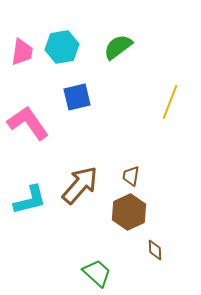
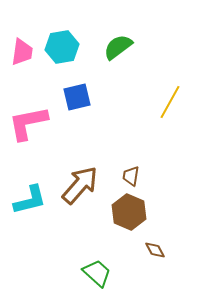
yellow line: rotated 8 degrees clockwise
pink L-shape: rotated 66 degrees counterclockwise
brown hexagon: rotated 12 degrees counterclockwise
brown diamond: rotated 25 degrees counterclockwise
